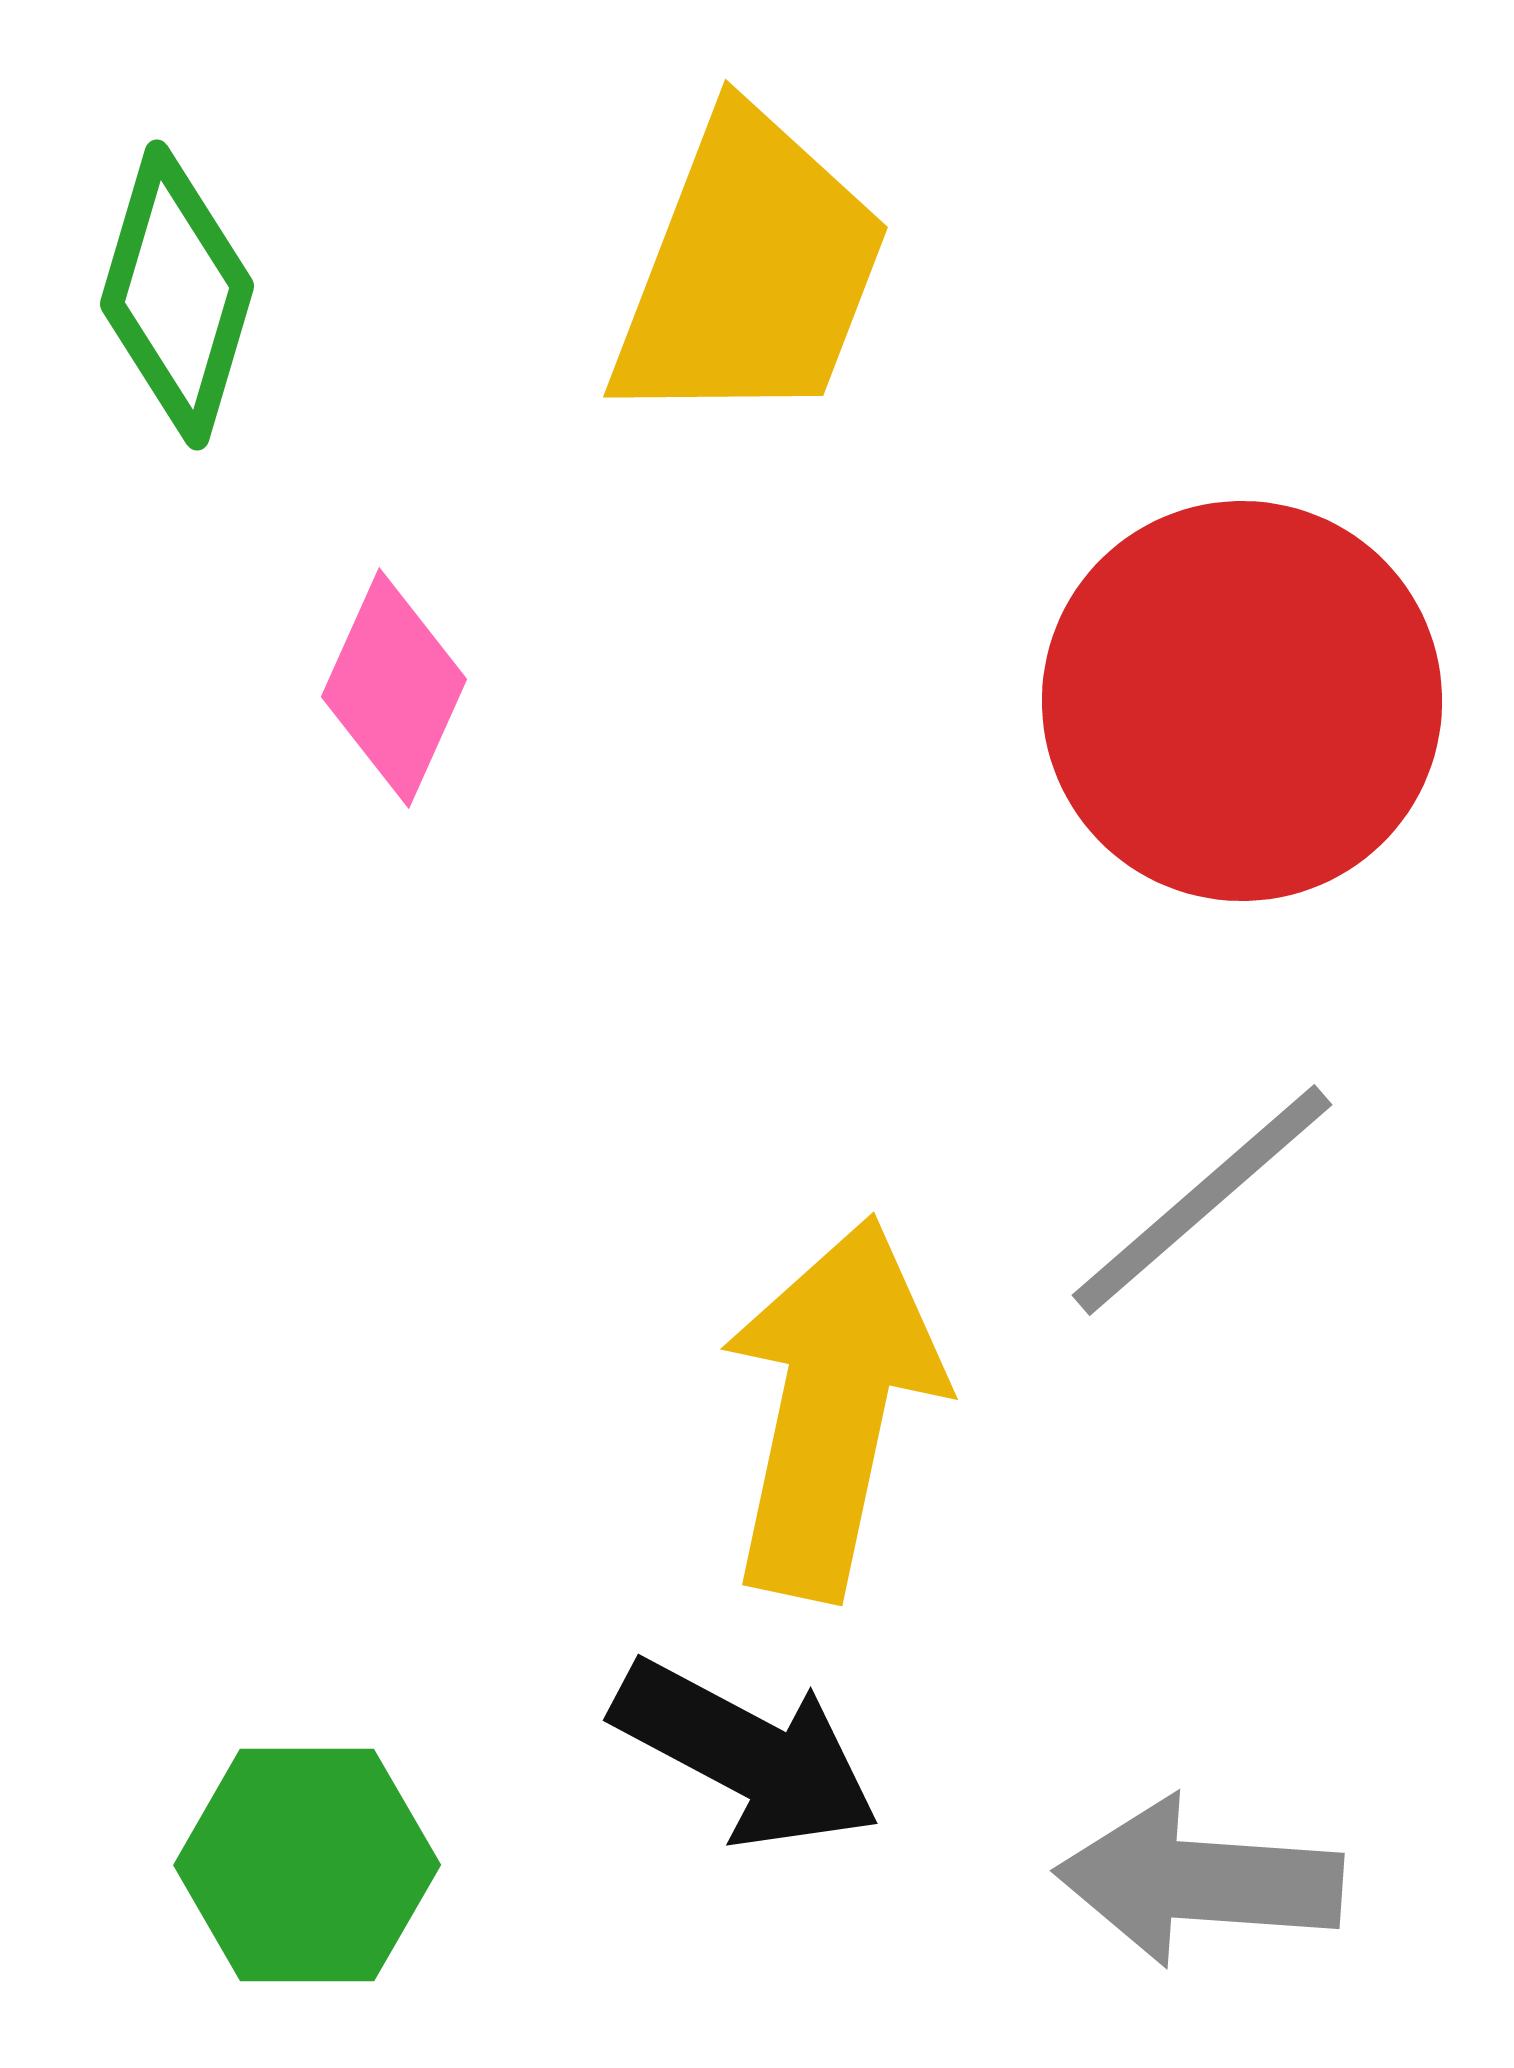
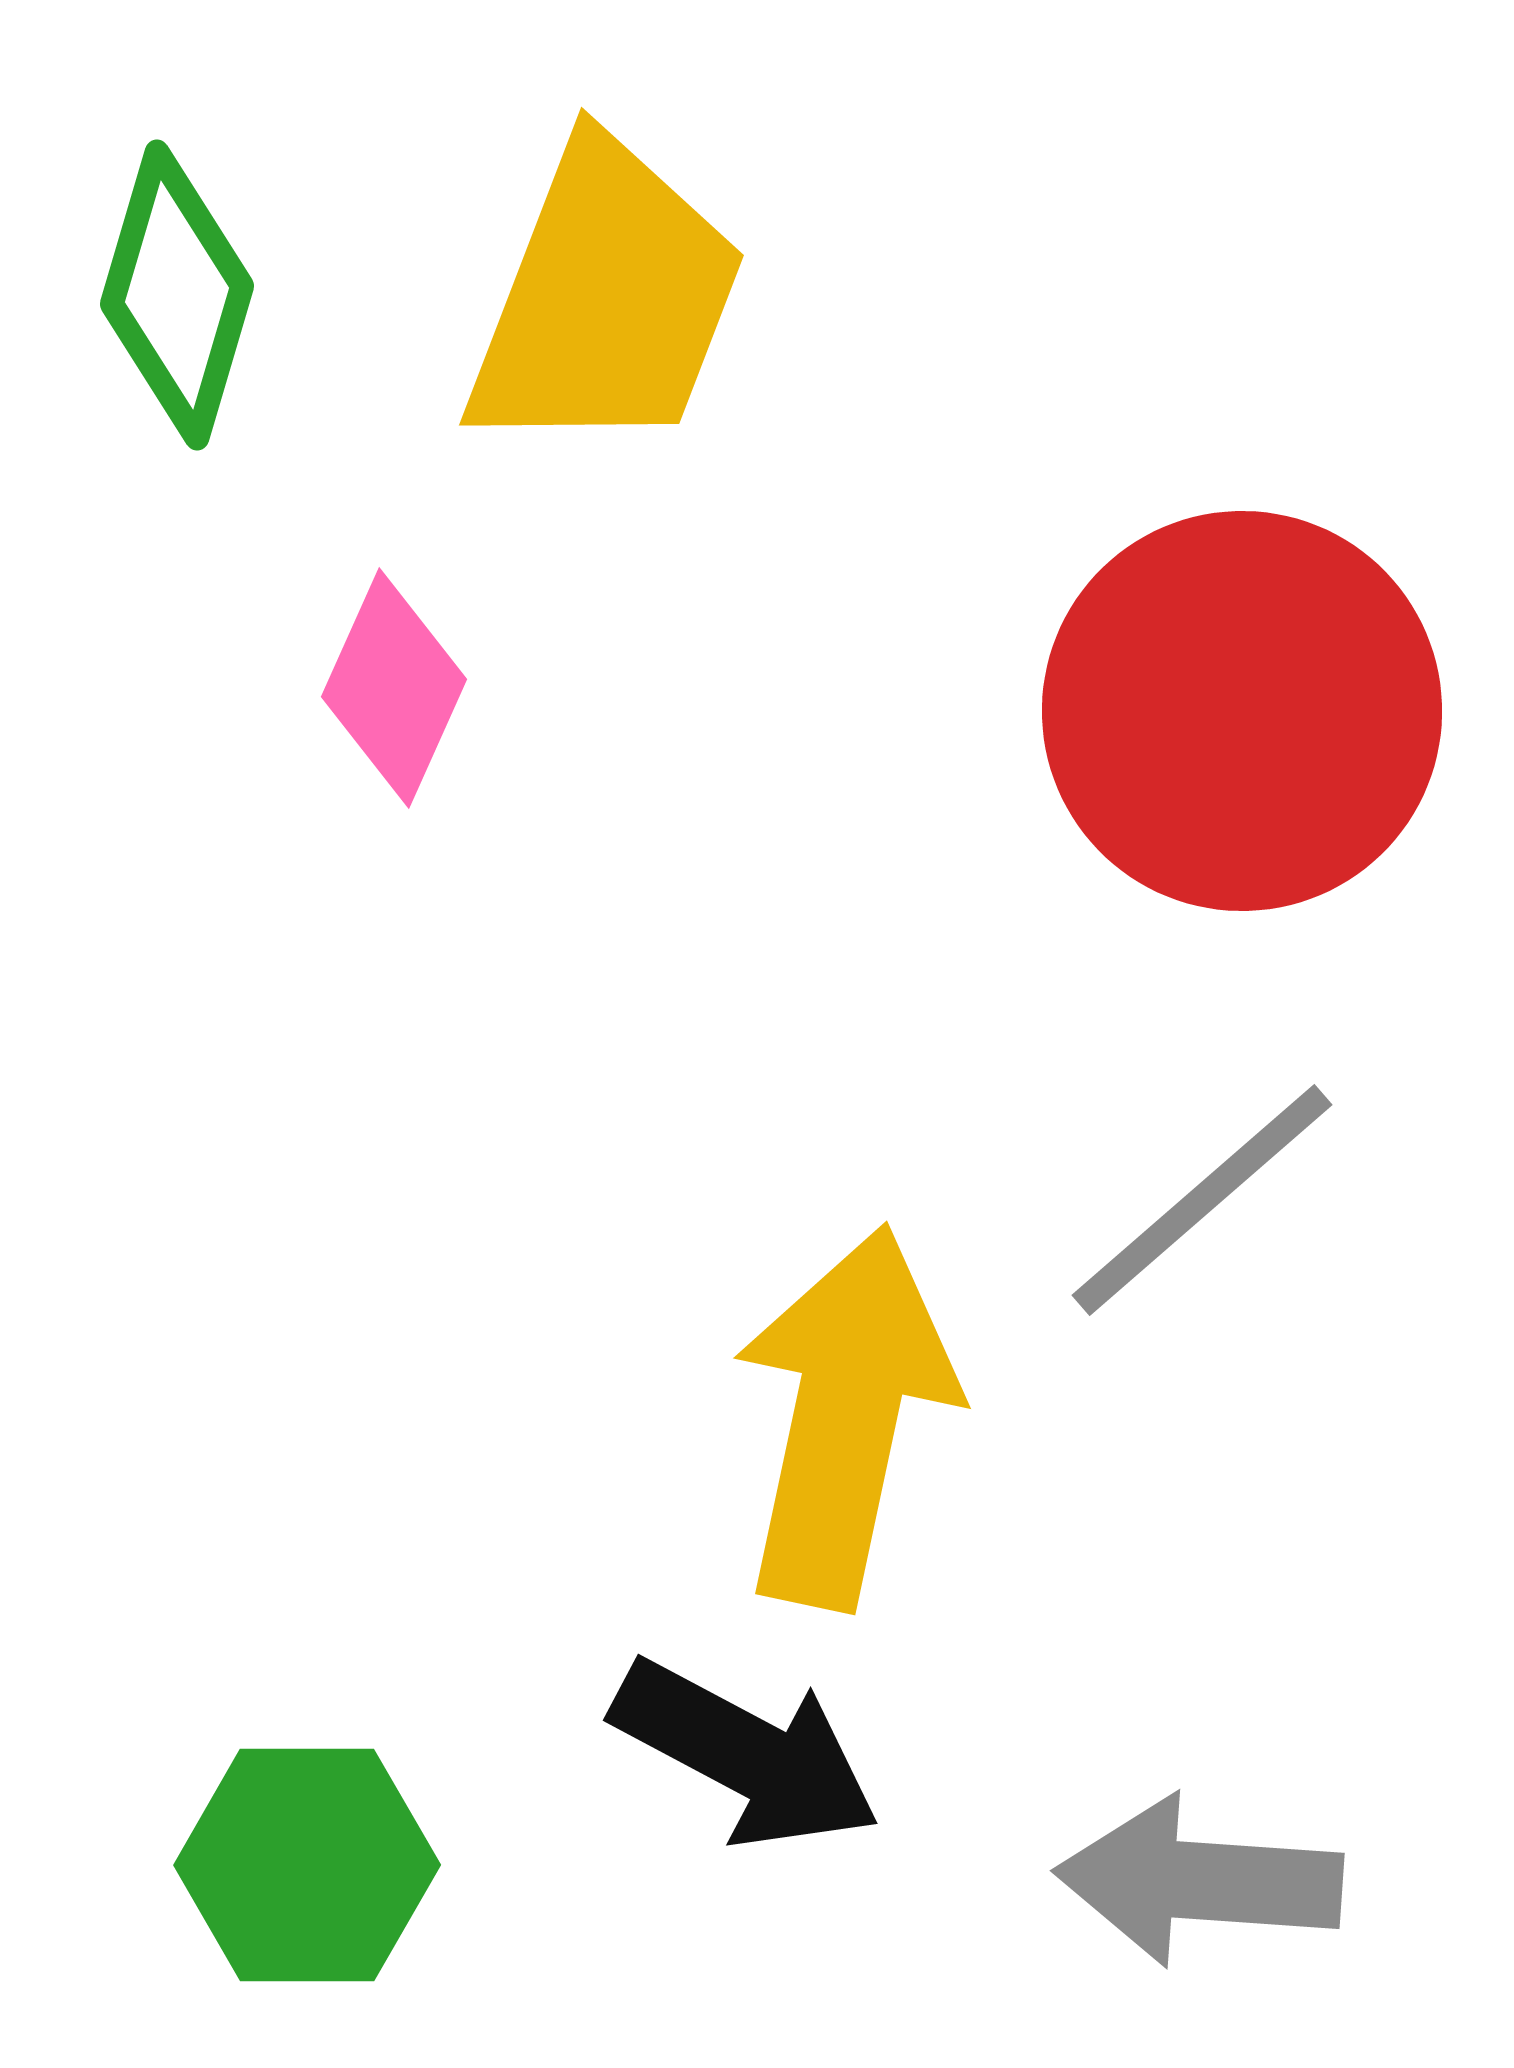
yellow trapezoid: moved 144 px left, 28 px down
red circle: moved 10 px down
yellow arrow: moved 13 px right, 9 px down
